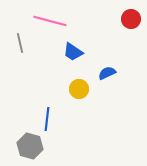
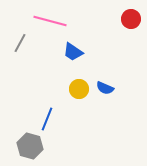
gray line: rotated 42 degrees clockwise
blue semicircle: moved 2 px left, 15 px down; rotated 132 degrees counterclockwise
blue line: rotated 15 degrees clockwise
